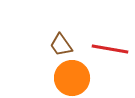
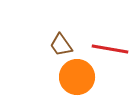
orange circle: moved 5 px right, 1 px up
